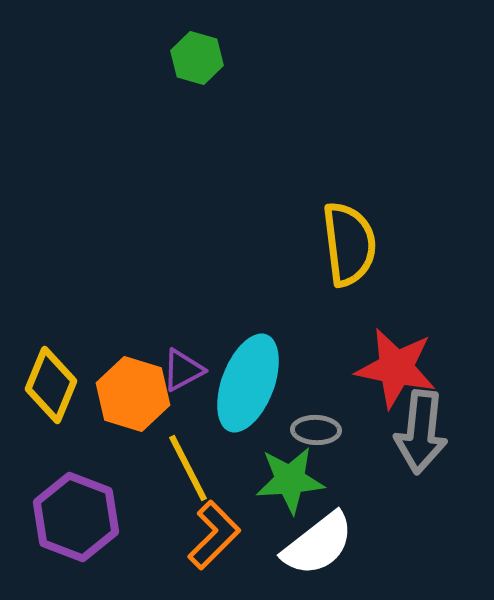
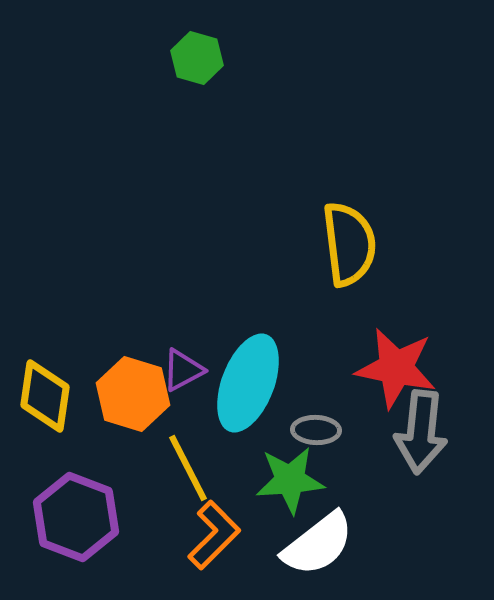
yellow diamond: moved 6 px left, 11 px down; rotated 14 degrees counterclockwise
